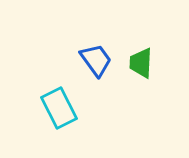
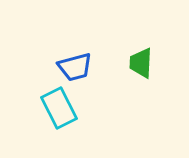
blue trapezoid: moved 21 px left, 7 px down; rotated 111 degrees clockwise
